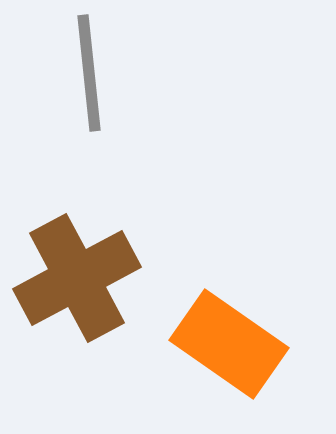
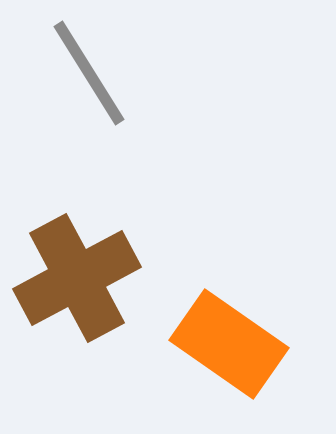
gray line: rotated 26 degrees counterclockwise
